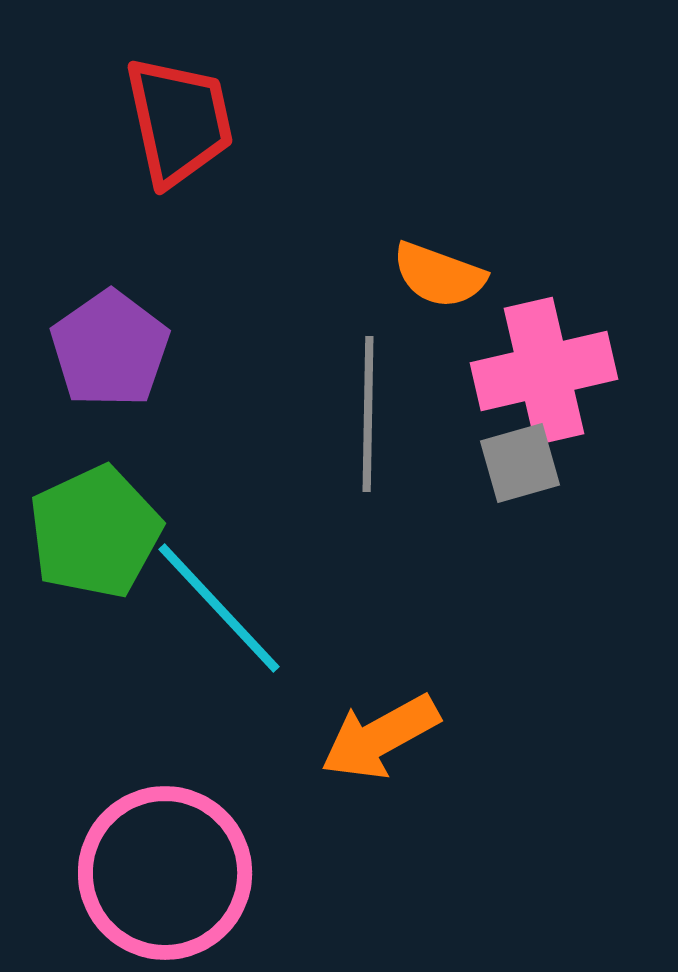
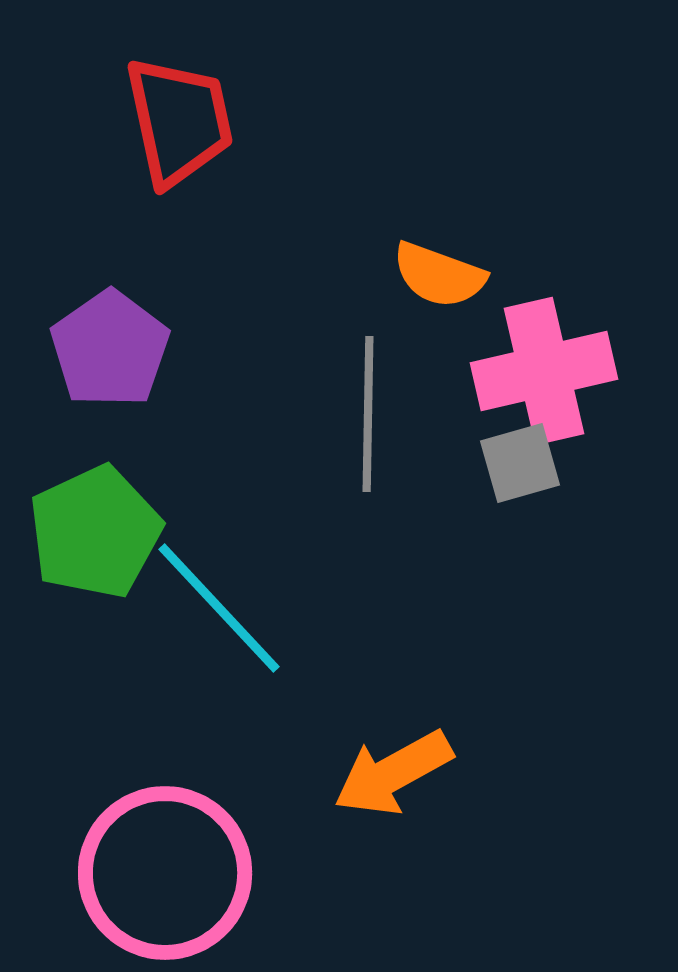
orange arrow: moved 13 px right, 36 px down
